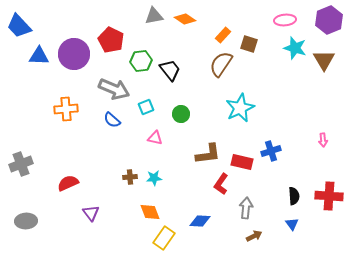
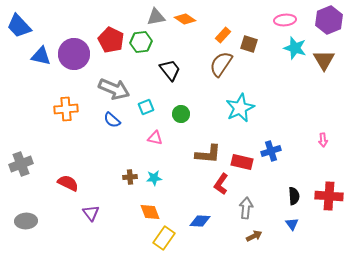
gray triangle at (154, 16): moved 2 px right, 1 px down
blue triangle at (39, 56): moved 2 px right; rotated 10 degrees clockwise
green hexagon at (141, 61): moved 19 px up
brown L-shape at (208, 154): rotated 12 degrees clockwise
red semicircle at (68, 183): rotated 50 degrees clockwise
